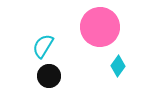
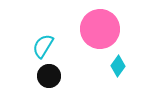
pink circle: moved 2 px down
